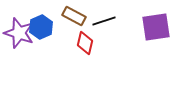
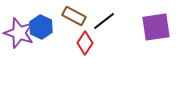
black line: rotated 20 degrees counterclockwise
blue hexagon: rotated 10 degrees counterclockwise
red diamond: rotated 20 degrees clockwise
